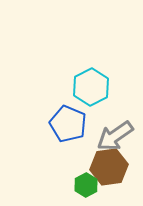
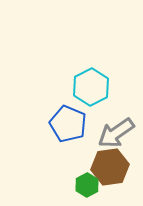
gray arrow: moved 1 px right, 3 px up
brown hexagon: moved 1 px right
green hexagon: moved 1 px right
